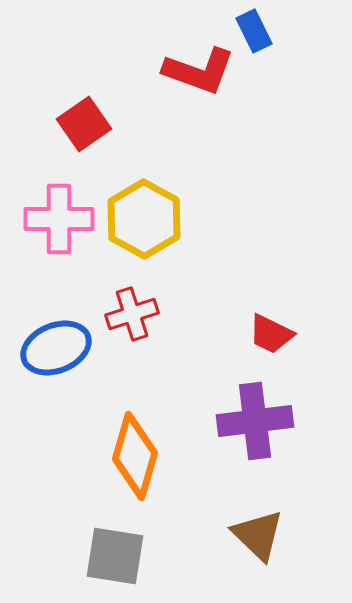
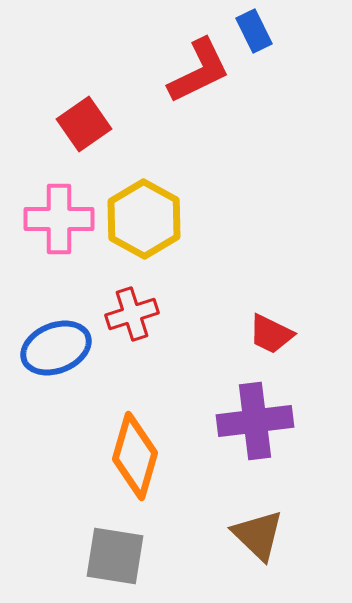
red L-shape: rotated 46 degrees counterclockwise
